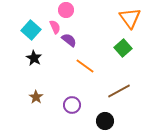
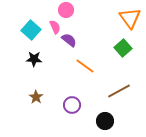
black star: moved 1 px down; rotated 28 degrees counterclockwise
